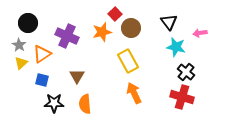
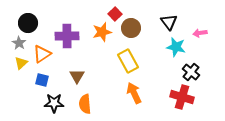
purple cross: rotated 25 degrees counterclockwise
gray star: moved 2 px up
black cross: moved 5 px right
